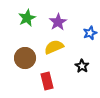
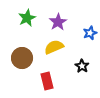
brown circle: moved 3 px left
